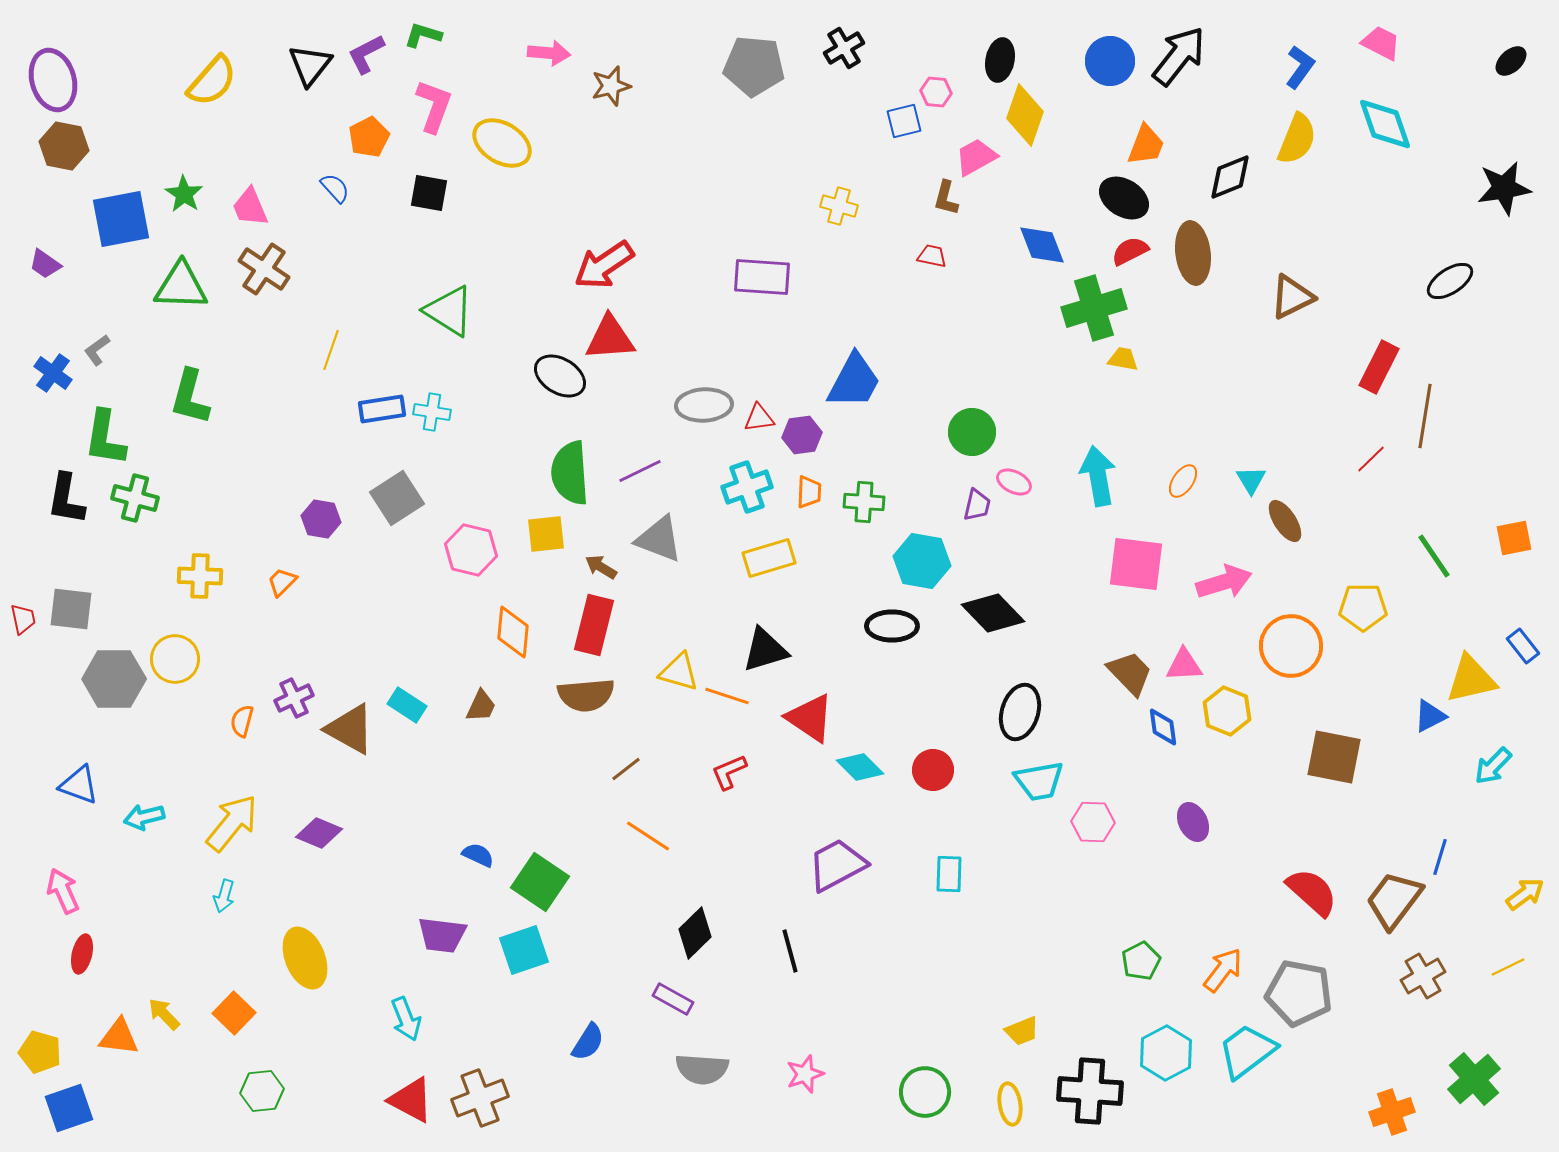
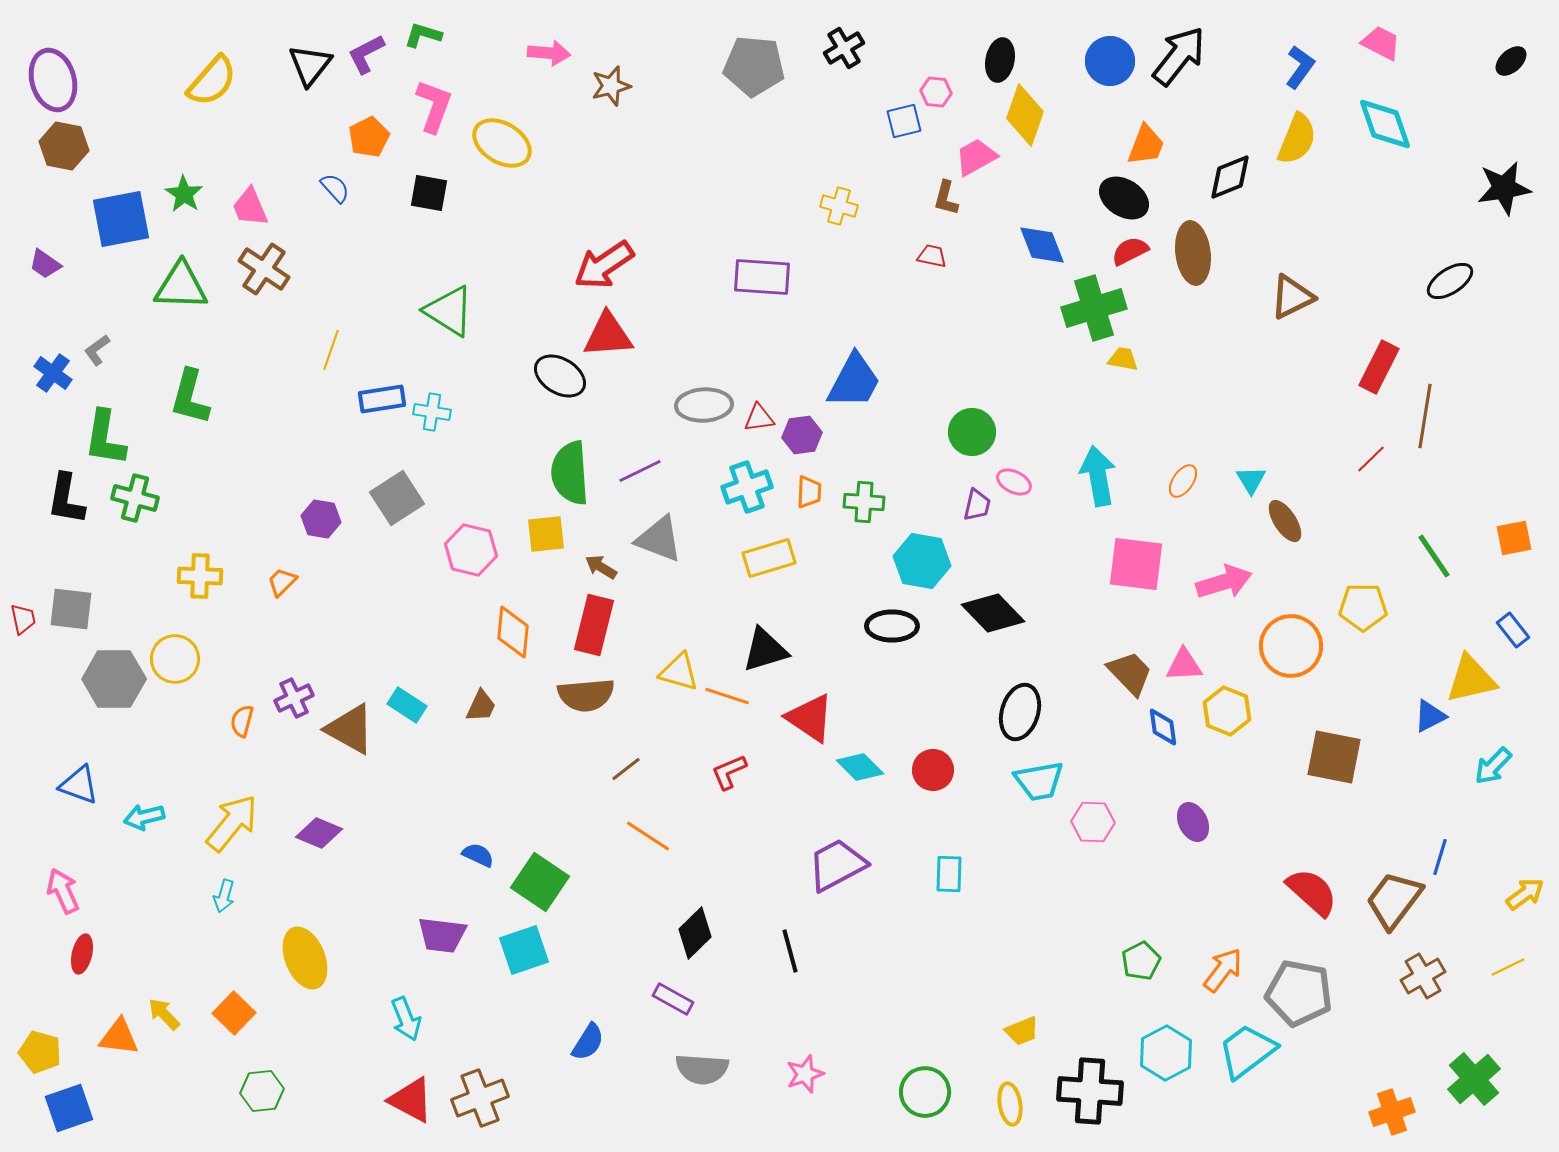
red triangle at (610, 338): moved 2 px left, 3 px up
blue rectangle at (382, 409): moved 10 px up
blue rectangle at (1523, 646): moved 10 px left, 16 px up
